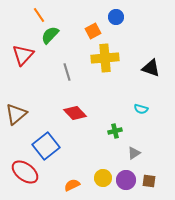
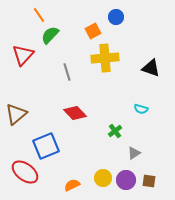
green cross: rotated 24 degrees counterclockwise
blue square: rotated 16 degrees clockwise
